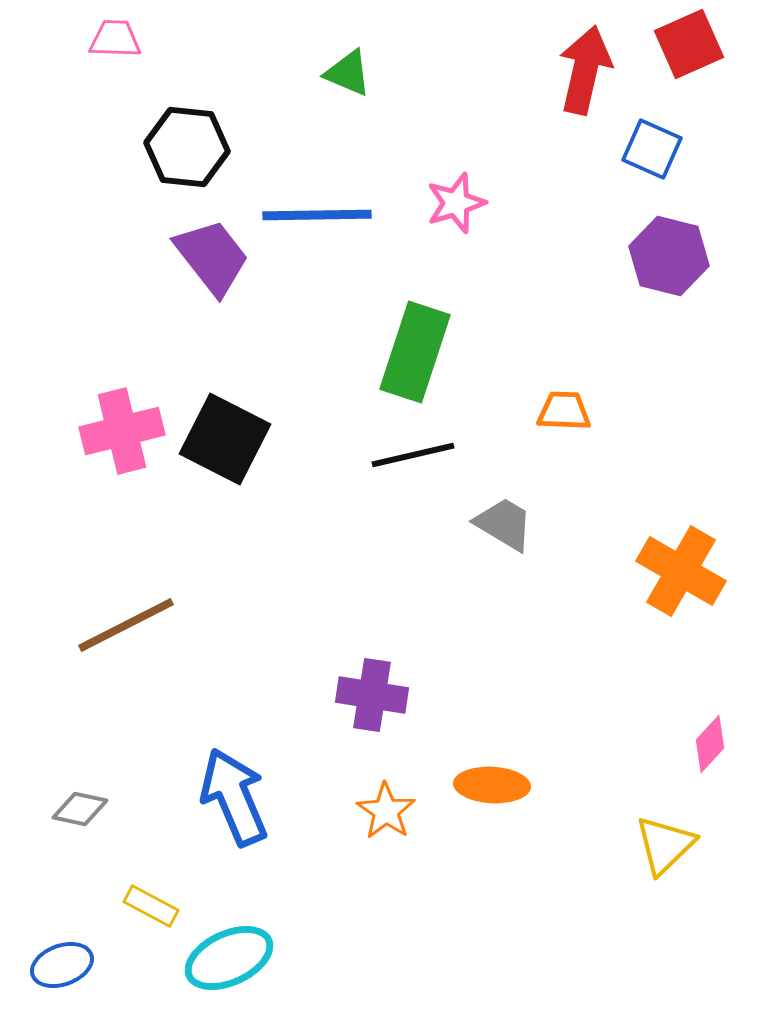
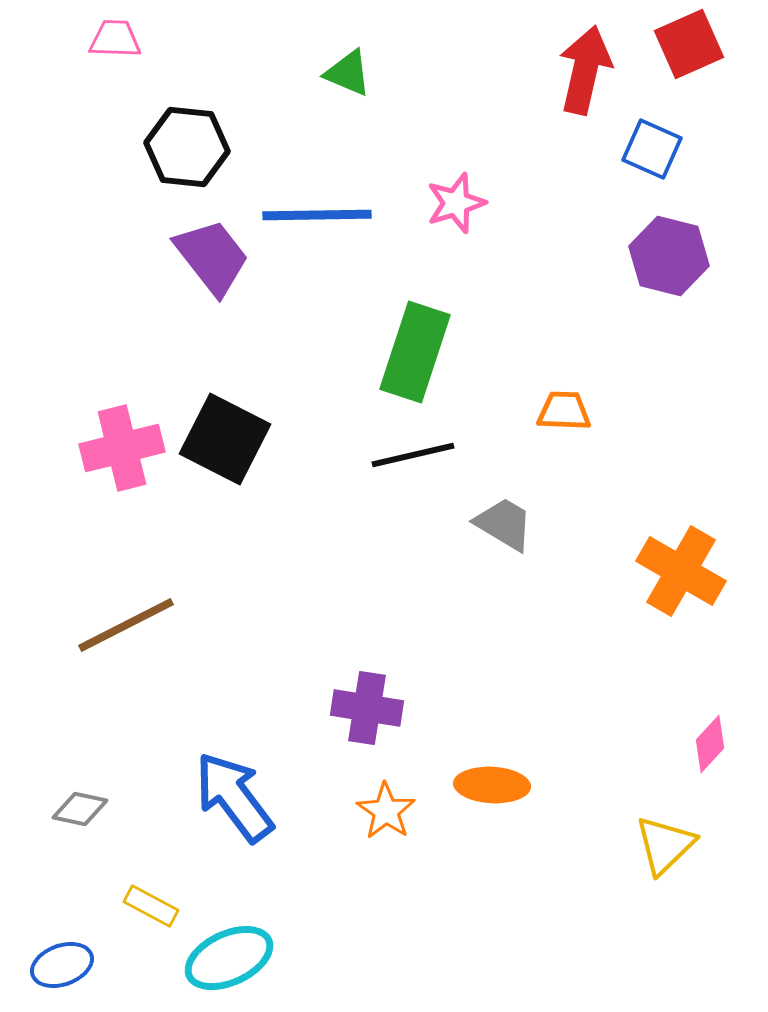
pink cross: moved 17 px down
purple cross: moved 5 px left, 13 px down
blue arrow: rotated 14 degrees counterclockwise
